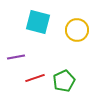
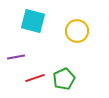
cyan square: moved 5 px left, 1 px up
yellow circle: moved 1 px down
green pentagon: moved 2 px up
